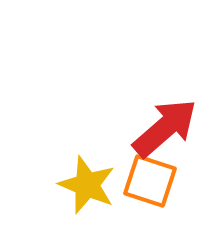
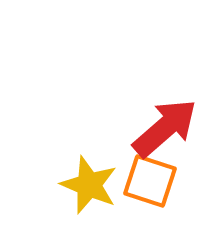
yellow star: moved 2 px right
